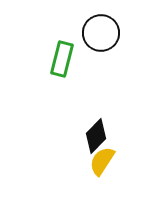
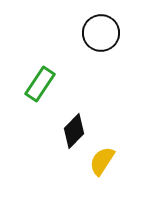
green rectangle: moved 22 px left, 25 px down; rotated 20 degrees clockwise
black diamond: moved 22 px left, 5 px up
